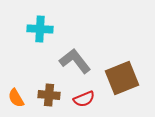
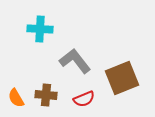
brown cross: moved 3 px left
